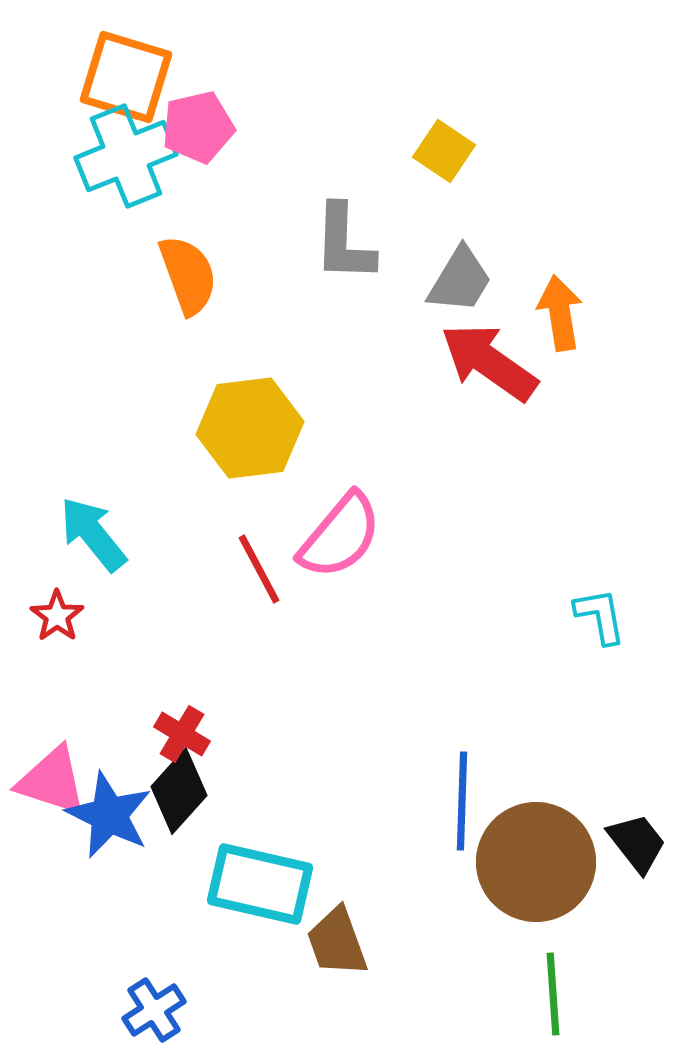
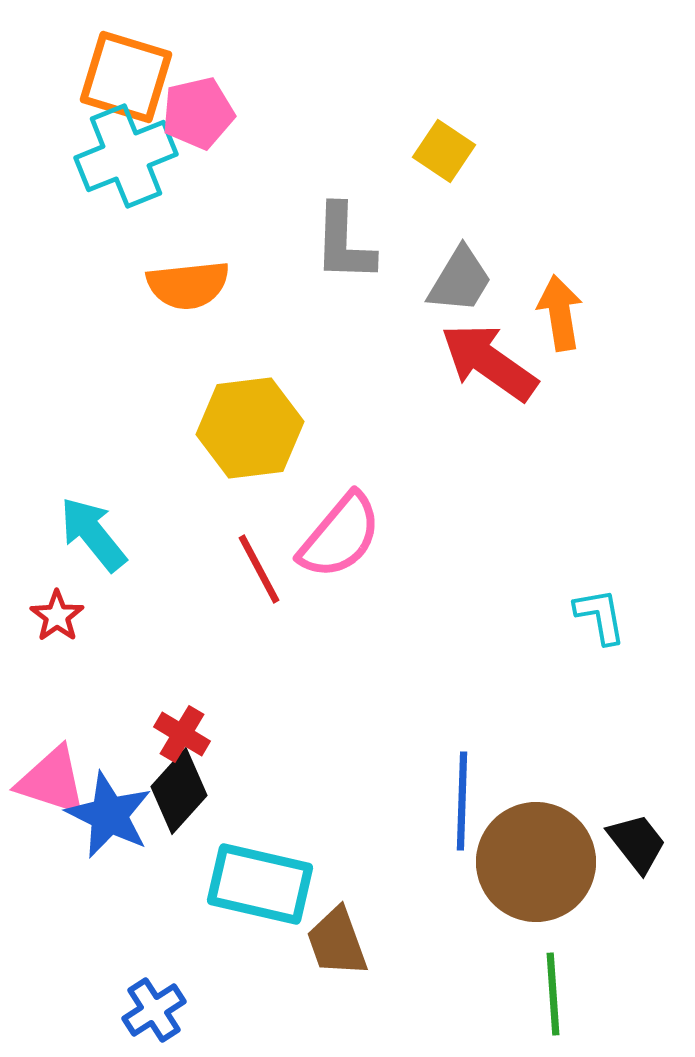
pink pentagon: moved 14 px up
orange semicircle: moved 10 px down; rotated 104 degrees clockwise
